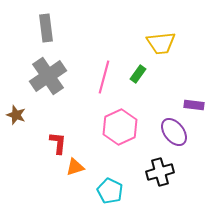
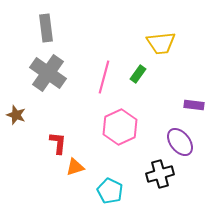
gray cross: moved 3 px up; rotated 21 degrees counterclockwise
purple ellipse: moved 6 px right, 10 px down
black cross: moved 2 px down
